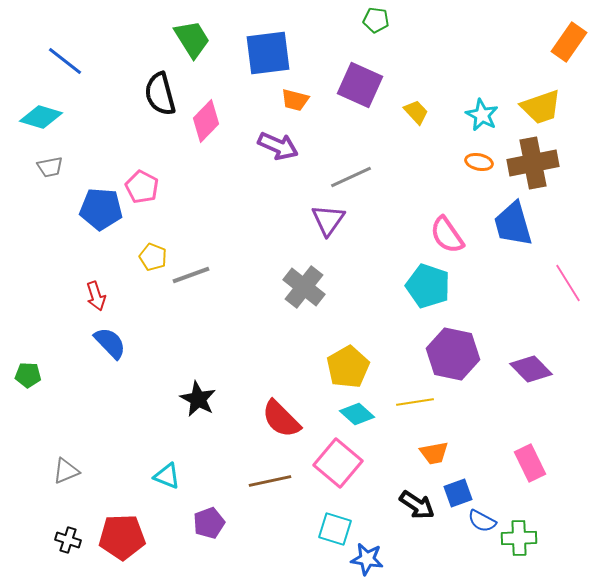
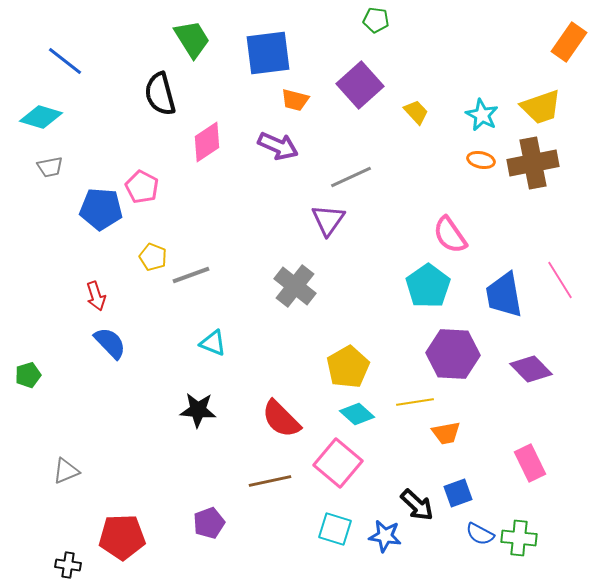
purple square at (360, 85): rotated 24 degrees clockwise
pink diamond at (206, 121): moved 1 px right, 21 px down; rotated 12 degrees clockwise
orange ellipse at (479, 162): moved 2 px right, 2 px up
blue trapezoid at (513, 224): moved 9 px left, 71 px down; rotated 6 degrees clockwise
pink semicircle at (447, 235): moved 3 px right
pink line at (568, 283): moved 8 px left, 3 px up
cyan pentagon at (428, 286): rotated 18 degrees clockwise
gray cross at (304, 287): moved 9 px left, 1 px up
purple hexagon at (453, 354): rotated 9 degrees counterclockwise
green pentagon at (28, 375): rotated 20 degrees counterclockwise
black star at (198, 399): moved 11 px down; rotated 24 degrees counterclockwise
orange trapezoid at (434, 453): moved 12 px right, 20 px up
cyan triangle at (167, 476): moved 46 px right, 133 px up
black arrow at (417, 505): rotated 9 degrees clockwise
blue semicircle at (482, 521): moved 2 px left, 13 px down
green cross at (519, 538): rotated 8 degrees clockwise
black cross at (68, 540): moved 25 px down; rotated 10 degrees counterclockwise
blue star at (367, 559): moved 18 px right, 23 px up
